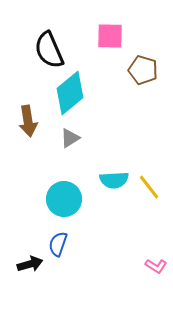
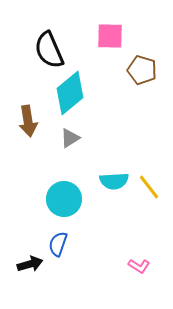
brown pentagon: moved 1 px left
cyan semicircle: moved 1 px down
pink L-shape: moved 17 px left
